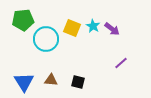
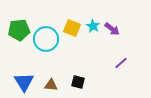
green pentagon: moved 4 px left, 10 px down
brown triangle: moved 5 px down
